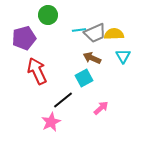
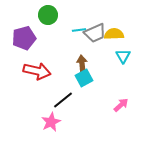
brown arrow: moved 10 px left, 6 px down; rotated 60 degrees clockwise
red arrow: rotated 128 degrees clockwise
pink arrow: moved 20 px right, 3 px up
